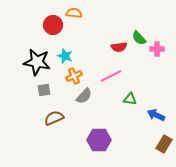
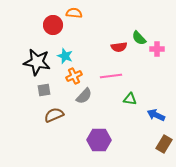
pink line: rotated 20 degrees clockwise
brown semicircle: moved 3 px up
